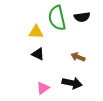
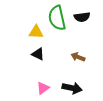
black arrow: moved 5 px down
